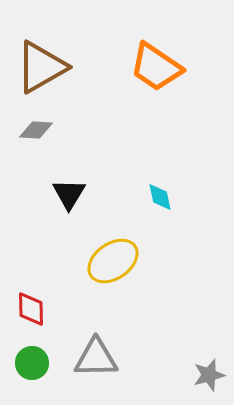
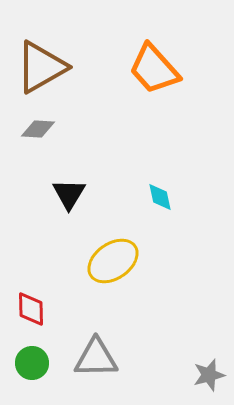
orange trapezoid: moved 2 px left, 2 px down; rotated 14 degrees clockwise
gray diamond: moved 2 px right, 1 px up
